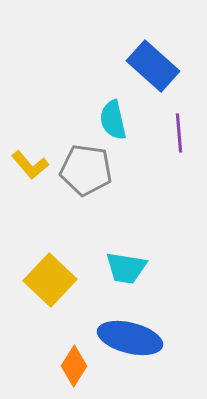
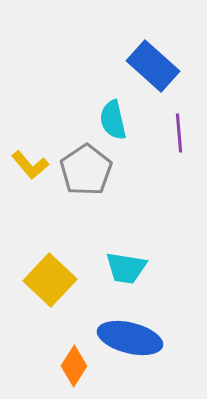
gray pentagon: rotated 30 degrees clockwise
